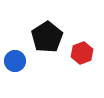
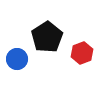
blue circle: moved 2 px right, 2 px up
